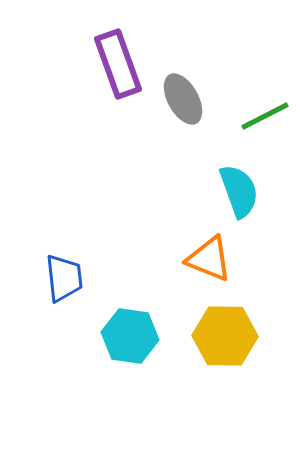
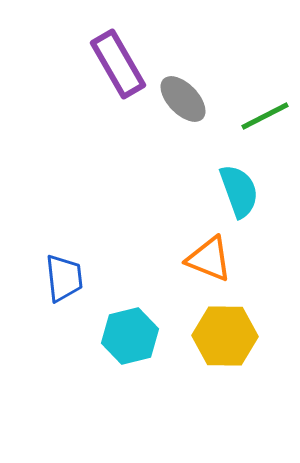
purple rectangle: rotated 10 degrees counterclockwise
gray ellipse: rotated 15 degrees counterclockwise
cyan hexagon: rotated 22 degrees counterclockwise
